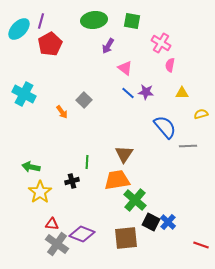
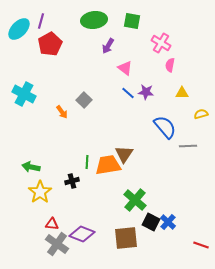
orange trapezoid: moved 9 px left, 15 px up
